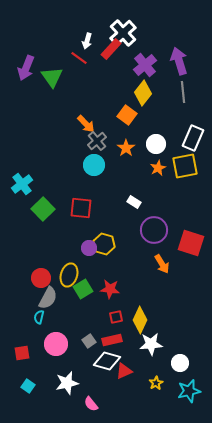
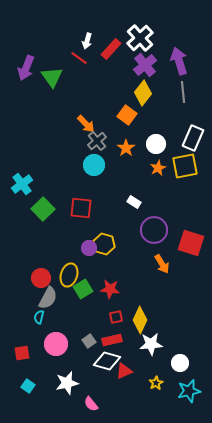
white cross at (123, 33): moved 17 px right, 5 px down
